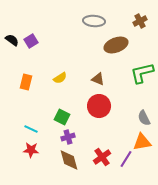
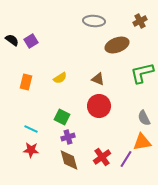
brown ellipse: moved 1 px right
